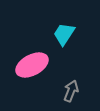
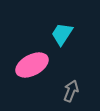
cyan trapezoid: moved 2 px left
